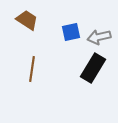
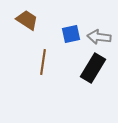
blue square: moved 2 px down
gray arrow: rotated 20 degrees clockwise
brown line: moved 11 px right, 7 px up
